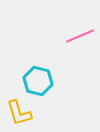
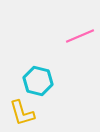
yellow L-shape: moved 3 px right
